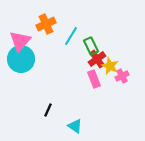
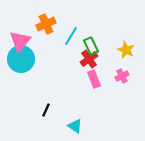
red cross: moved 8 px left
yellow star: moved 16 px right, 16 px up
black line: moved 2 px left
